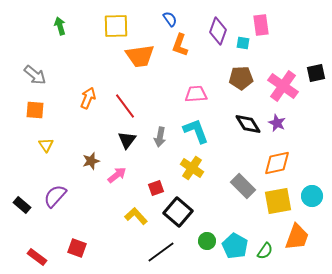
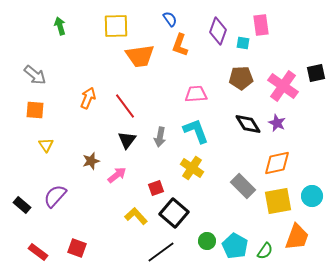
black square at (178, 212): moved 4 px left, 1 px down
red rectangle at (37, 257): moved 1 px right, 5 px up
